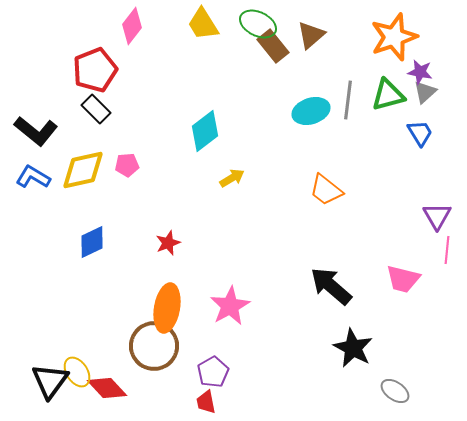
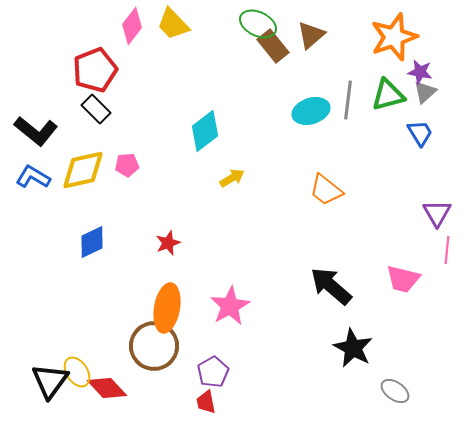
yellow trapezoid: moved 30 px left; rotated 12 degrees counterclockwise
purple triangle: moved 3 px up
